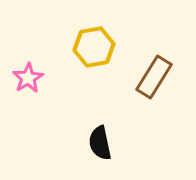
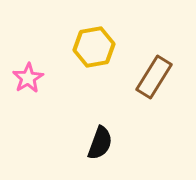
black semicircle: rotated 148 degrees counterclockwise
